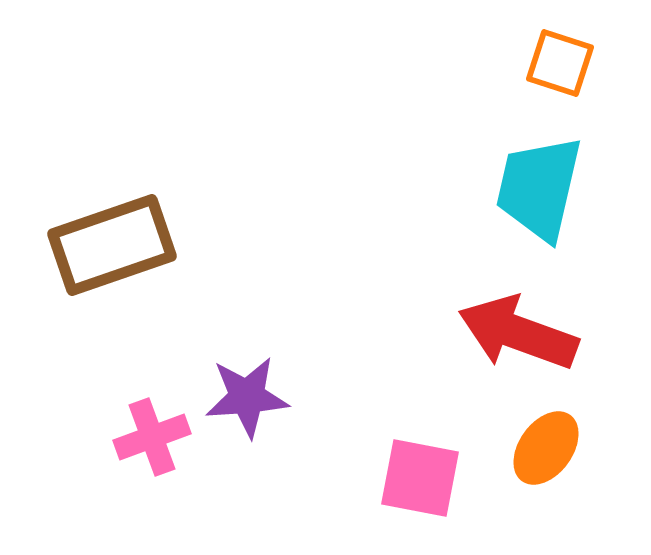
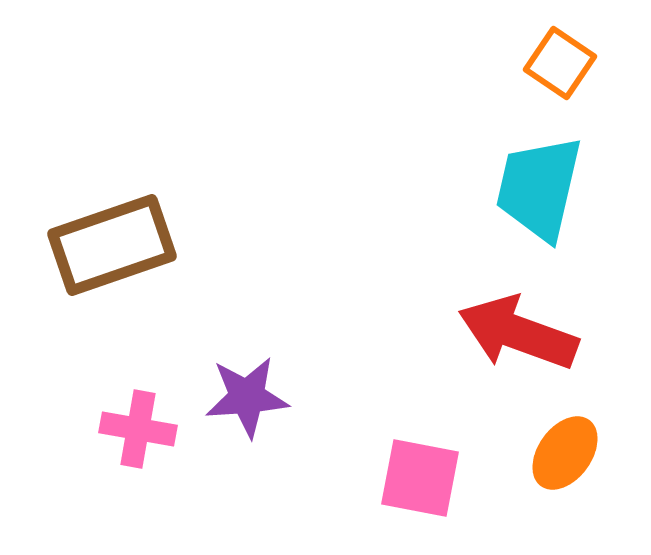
orange square: rotated 16 degrees clockwise
pink cross: moved 14 px left, 8 px up; rotated 30 degrees clockwise
orange ellipse: moved 19 px right, 5 px down
